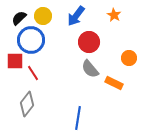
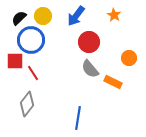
orange rectangle: moved 1 px left, 1 px up
